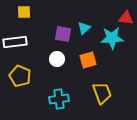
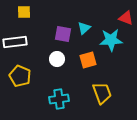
red triangle: rotated 14 degrees clockwise
cyan star: moved 1 px left, 2 px down
